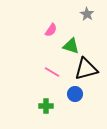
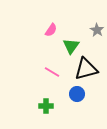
gray star: moved 10 px right, 16 px down
green triangle: rotated 48 degrees clockwise
blue circle: moved 2 px right
